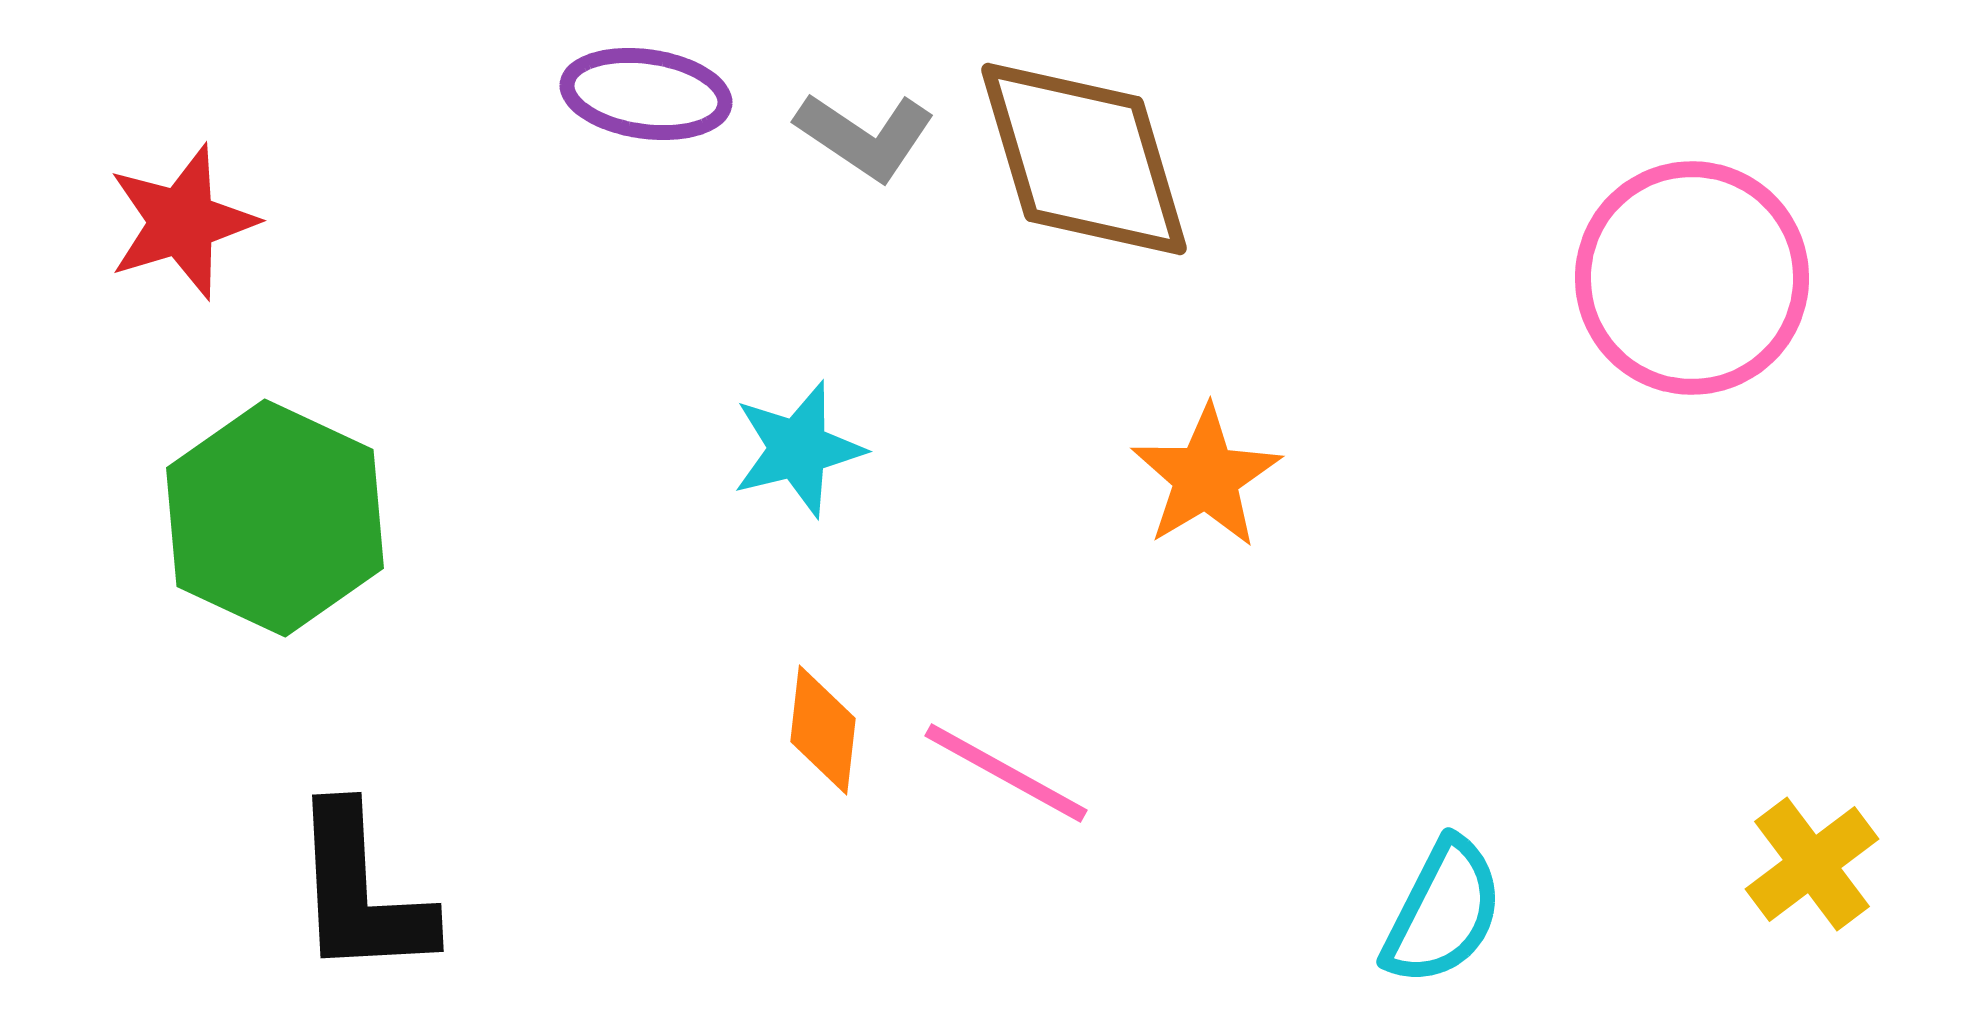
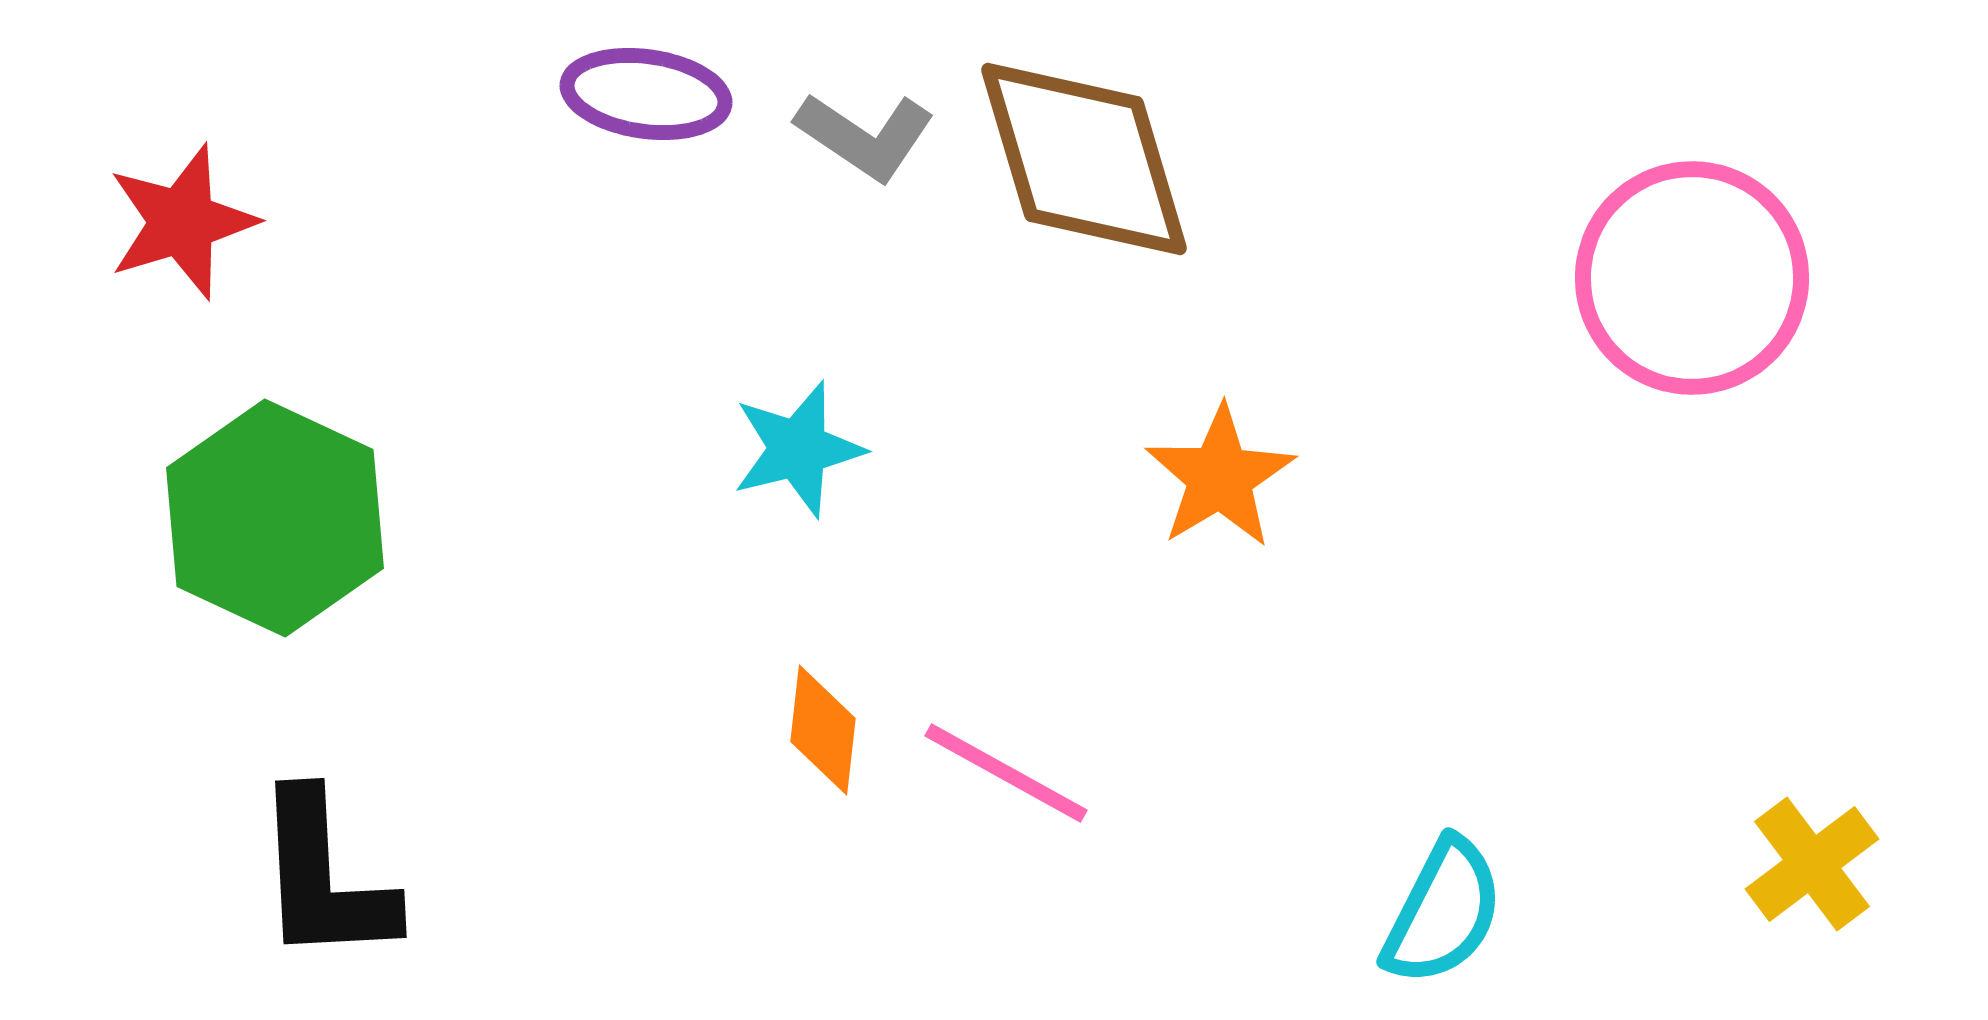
orange star: moved 14 px right
black L-shape: moved 37 px left, 14 px up
